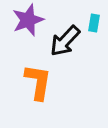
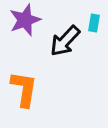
purple star: moved 3 px left
orange L-shape: moved 14 px left, 7 px down
